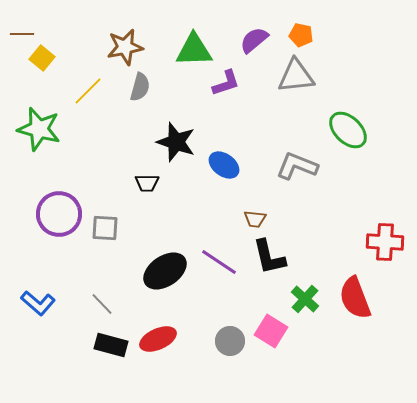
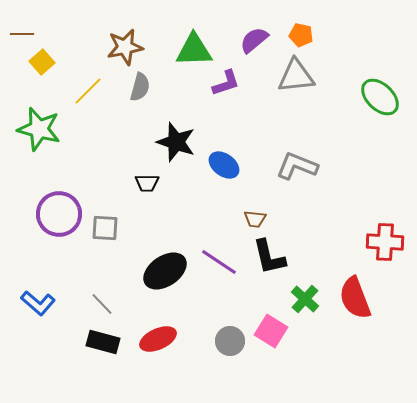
yellow square: moved 4 px down; rotated 10 degrees clockwise
green ellipse: moved 32 px right, 33 px up
black rectangle: moved 8 px left, 3 px up
